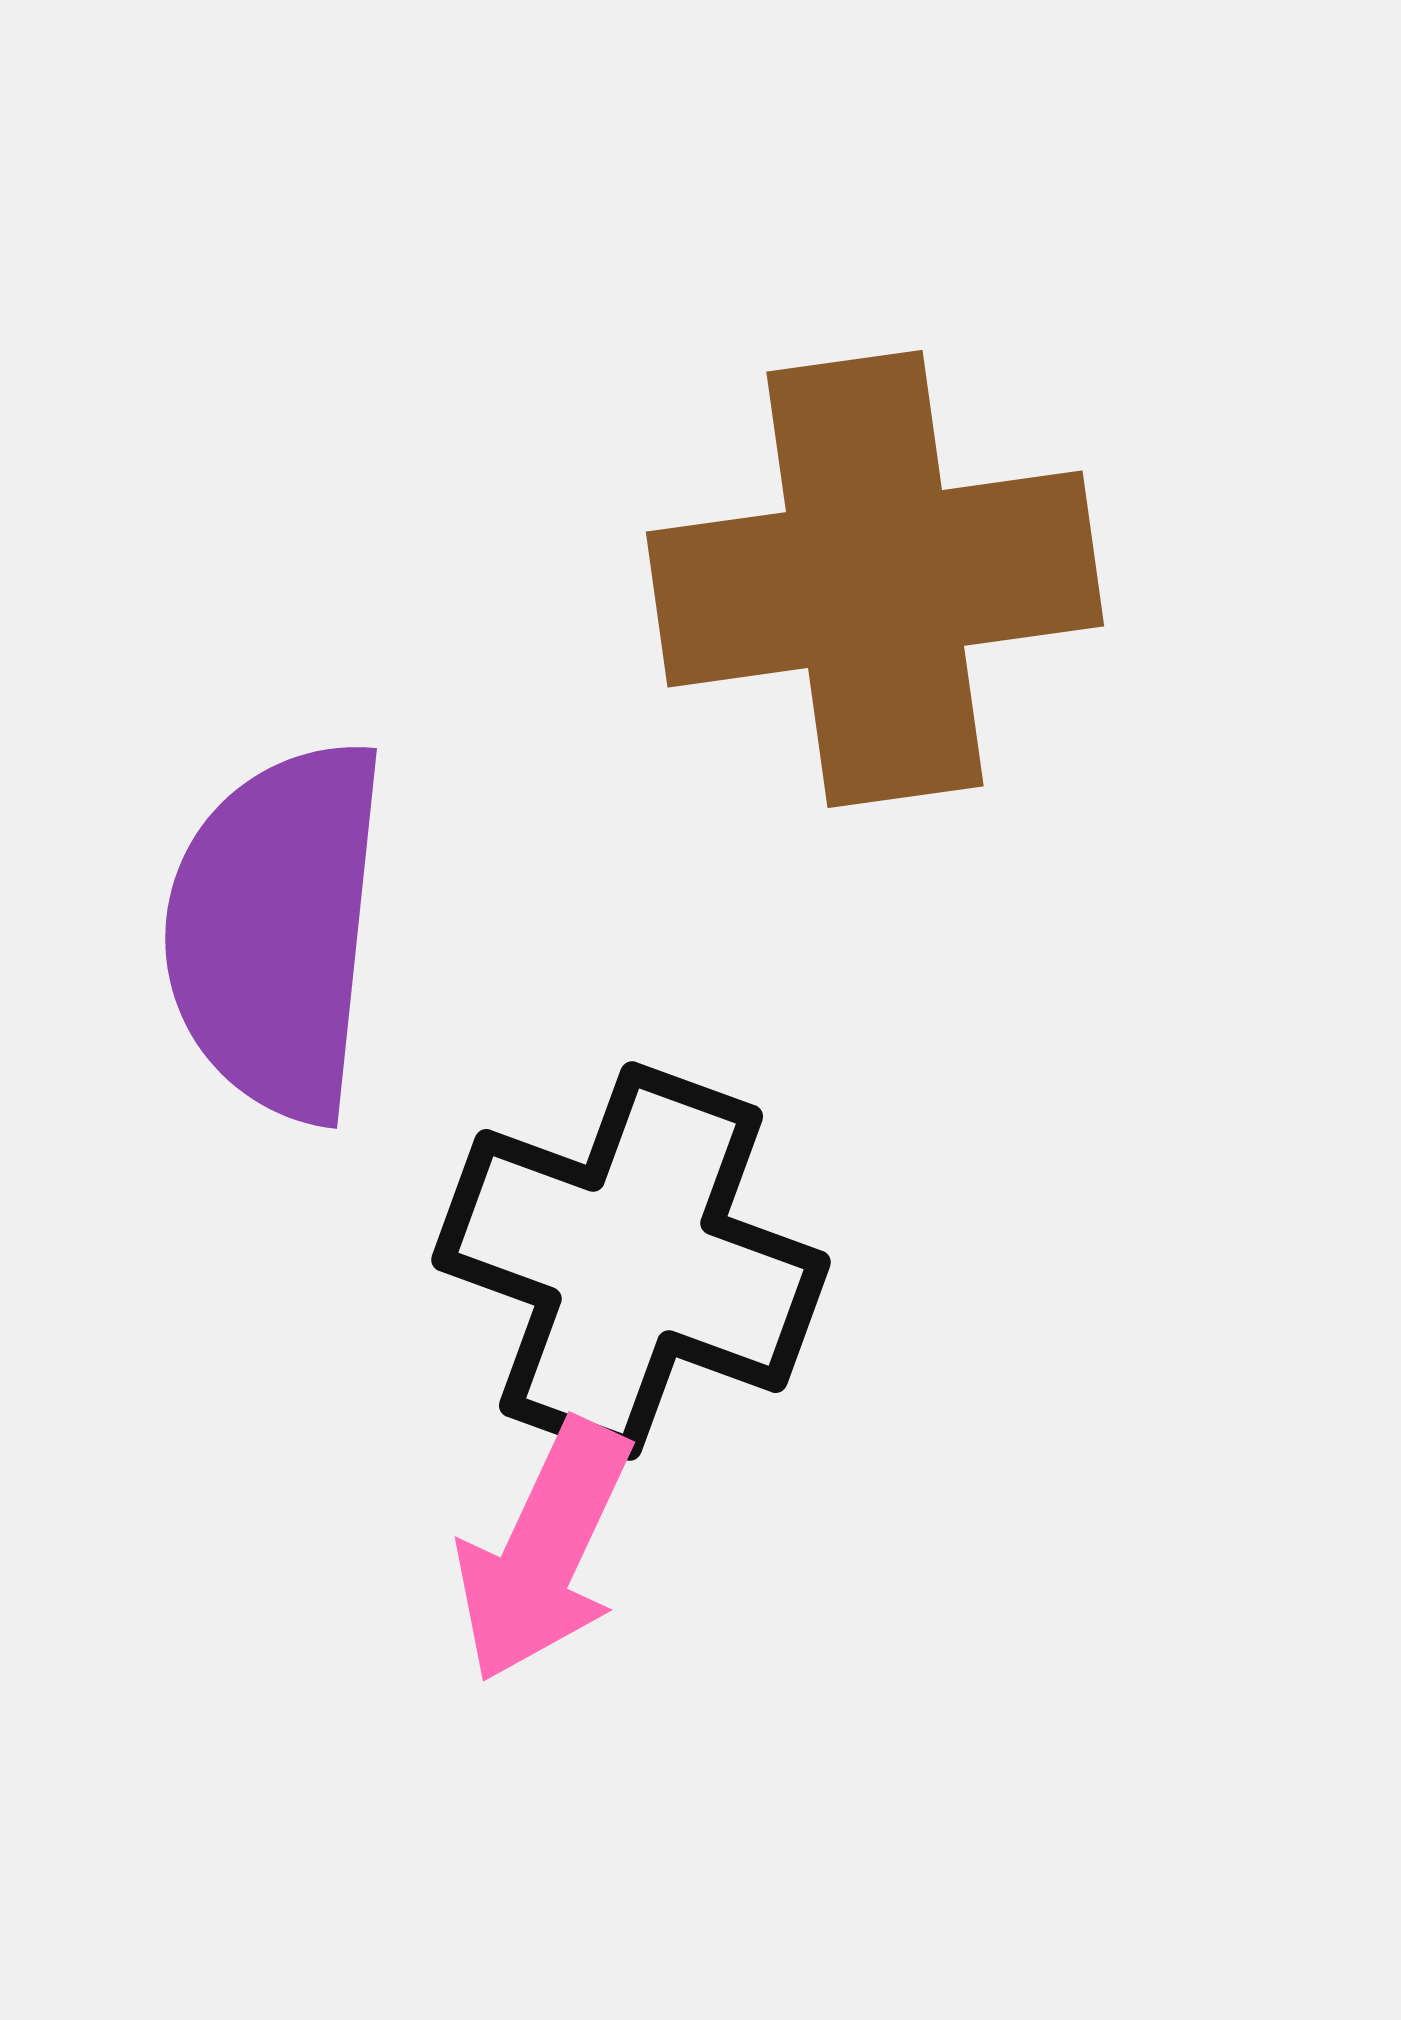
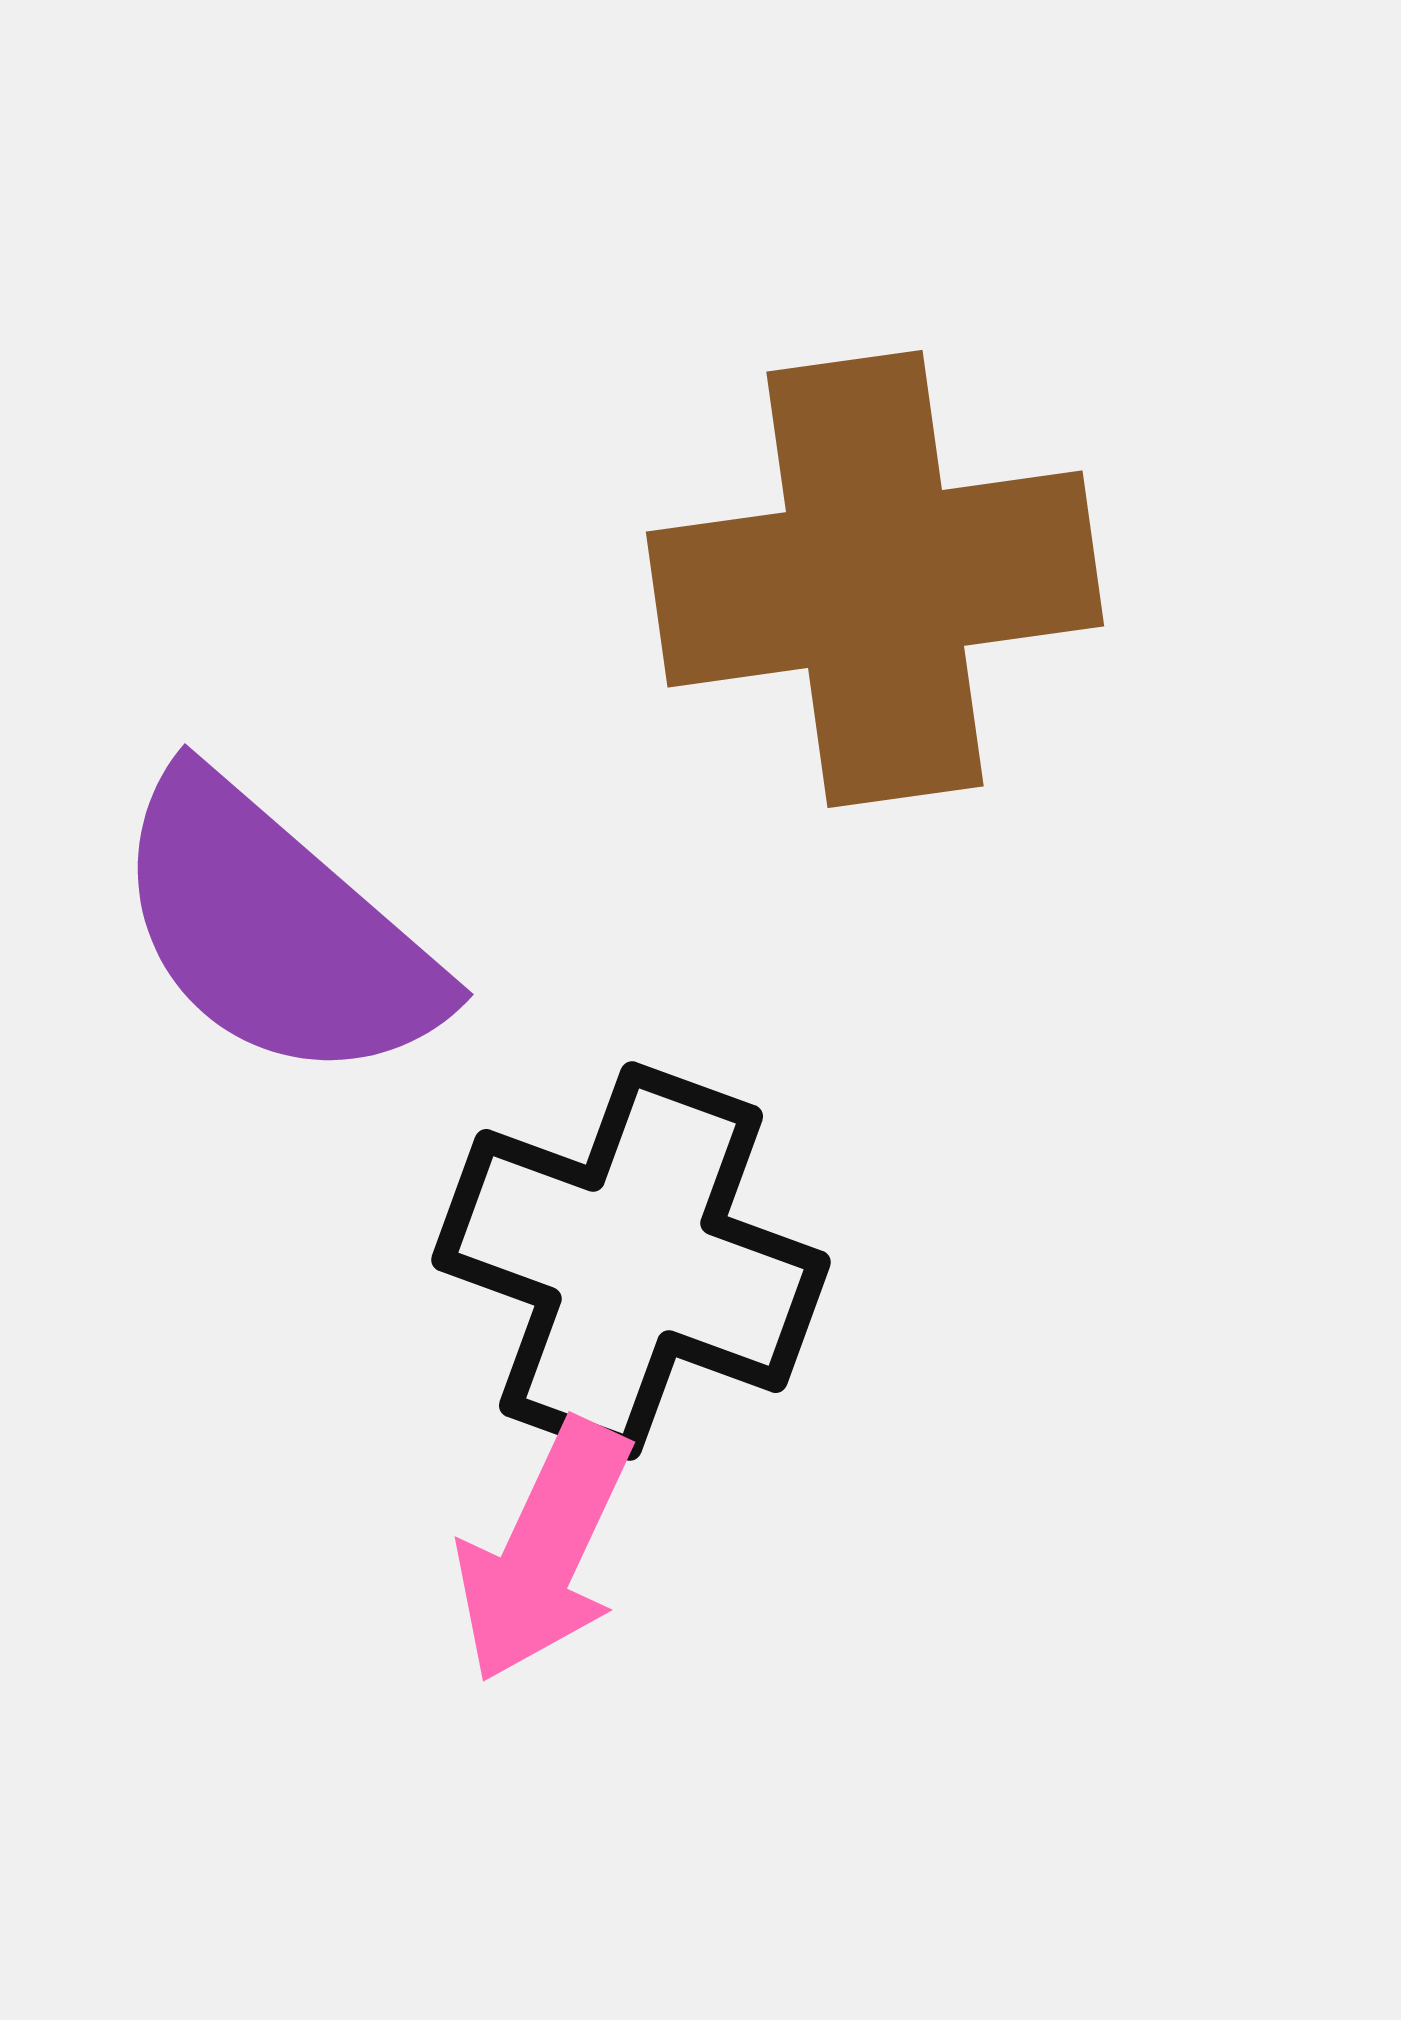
purple semicircle: rotated 55 degrees counterclockwise
